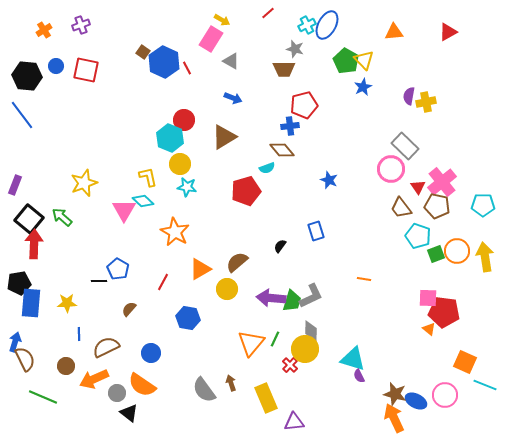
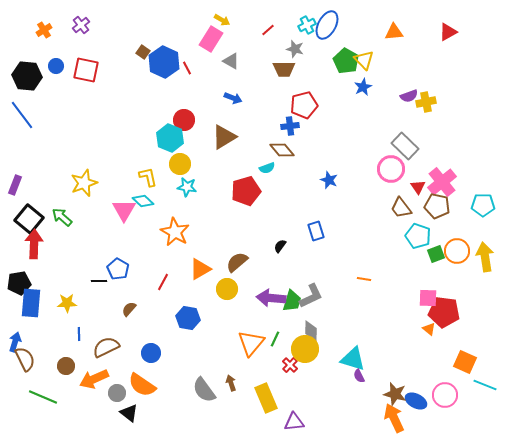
red line at (268, 13): moved 17 px down
purple cross at (81, 25): rotated 18 degrees counterclockwise
purple semicircle at (409, 96): rotated 120 degrees counterclockwise
